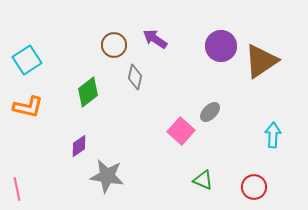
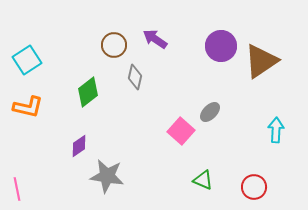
cyan arrow: moved 3 px right, 5 px up
